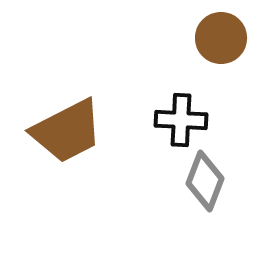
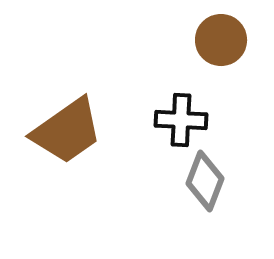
brown circle: moved 2 px down
brown trapezoid: rotated 8 degrees counterclockwise
